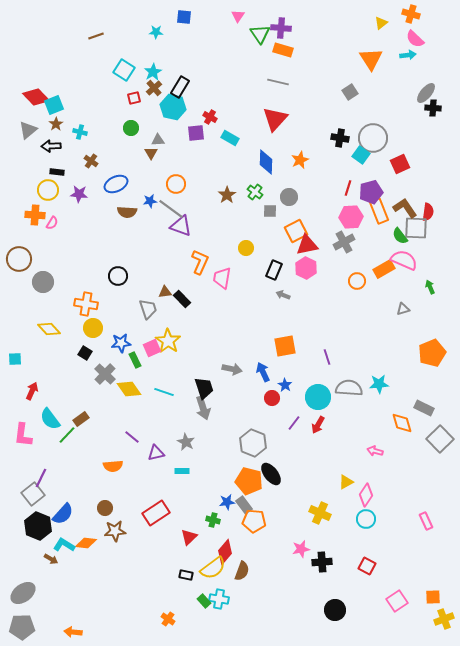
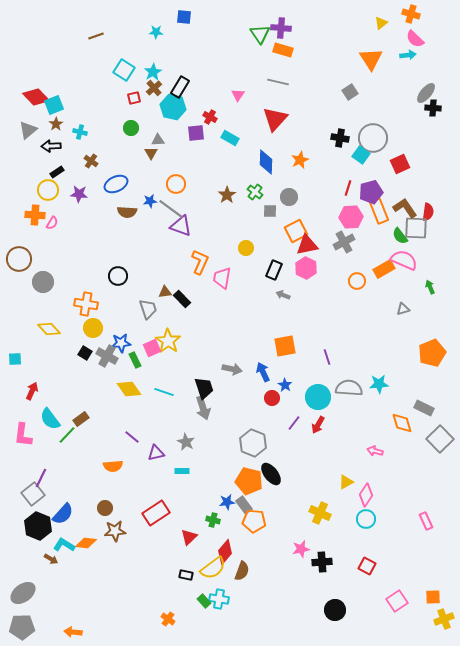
pink triangle at (238, 16): moved 79 px down
black rectangle at (57, 172): rotated 40 degrees counterclockwise
gray cross at (105, 374): moved 2 px right, 18 px up; rotated 15 degrees counterclockwise
